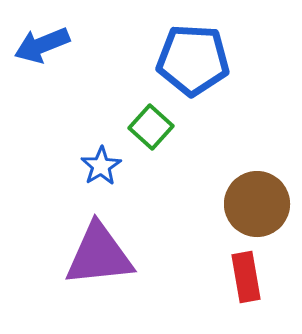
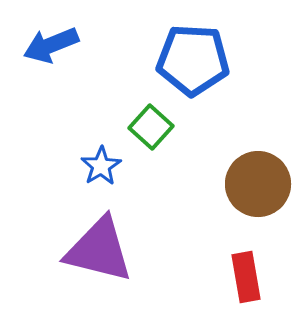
blue arrow: moved 9 px right
brown circle: moved 1 px right, 20 px up
purple triangle: moved 5 px up; rotated 20 degrees clockwise
